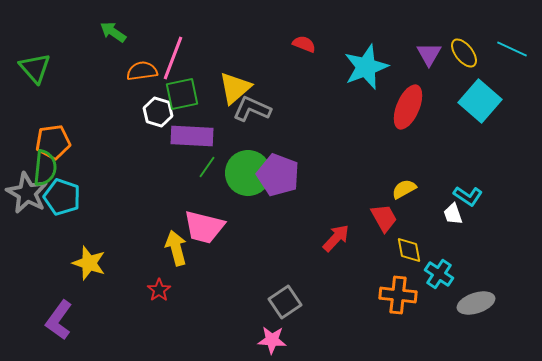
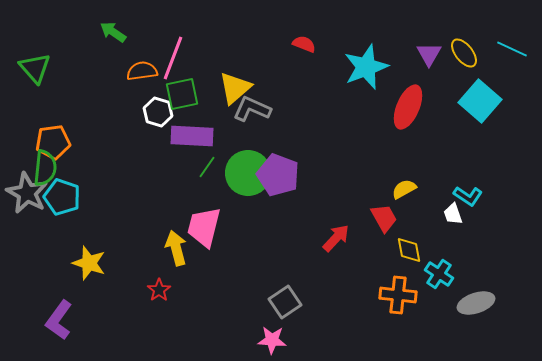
pink trapezoid: rotated 90 degrees clockwise
